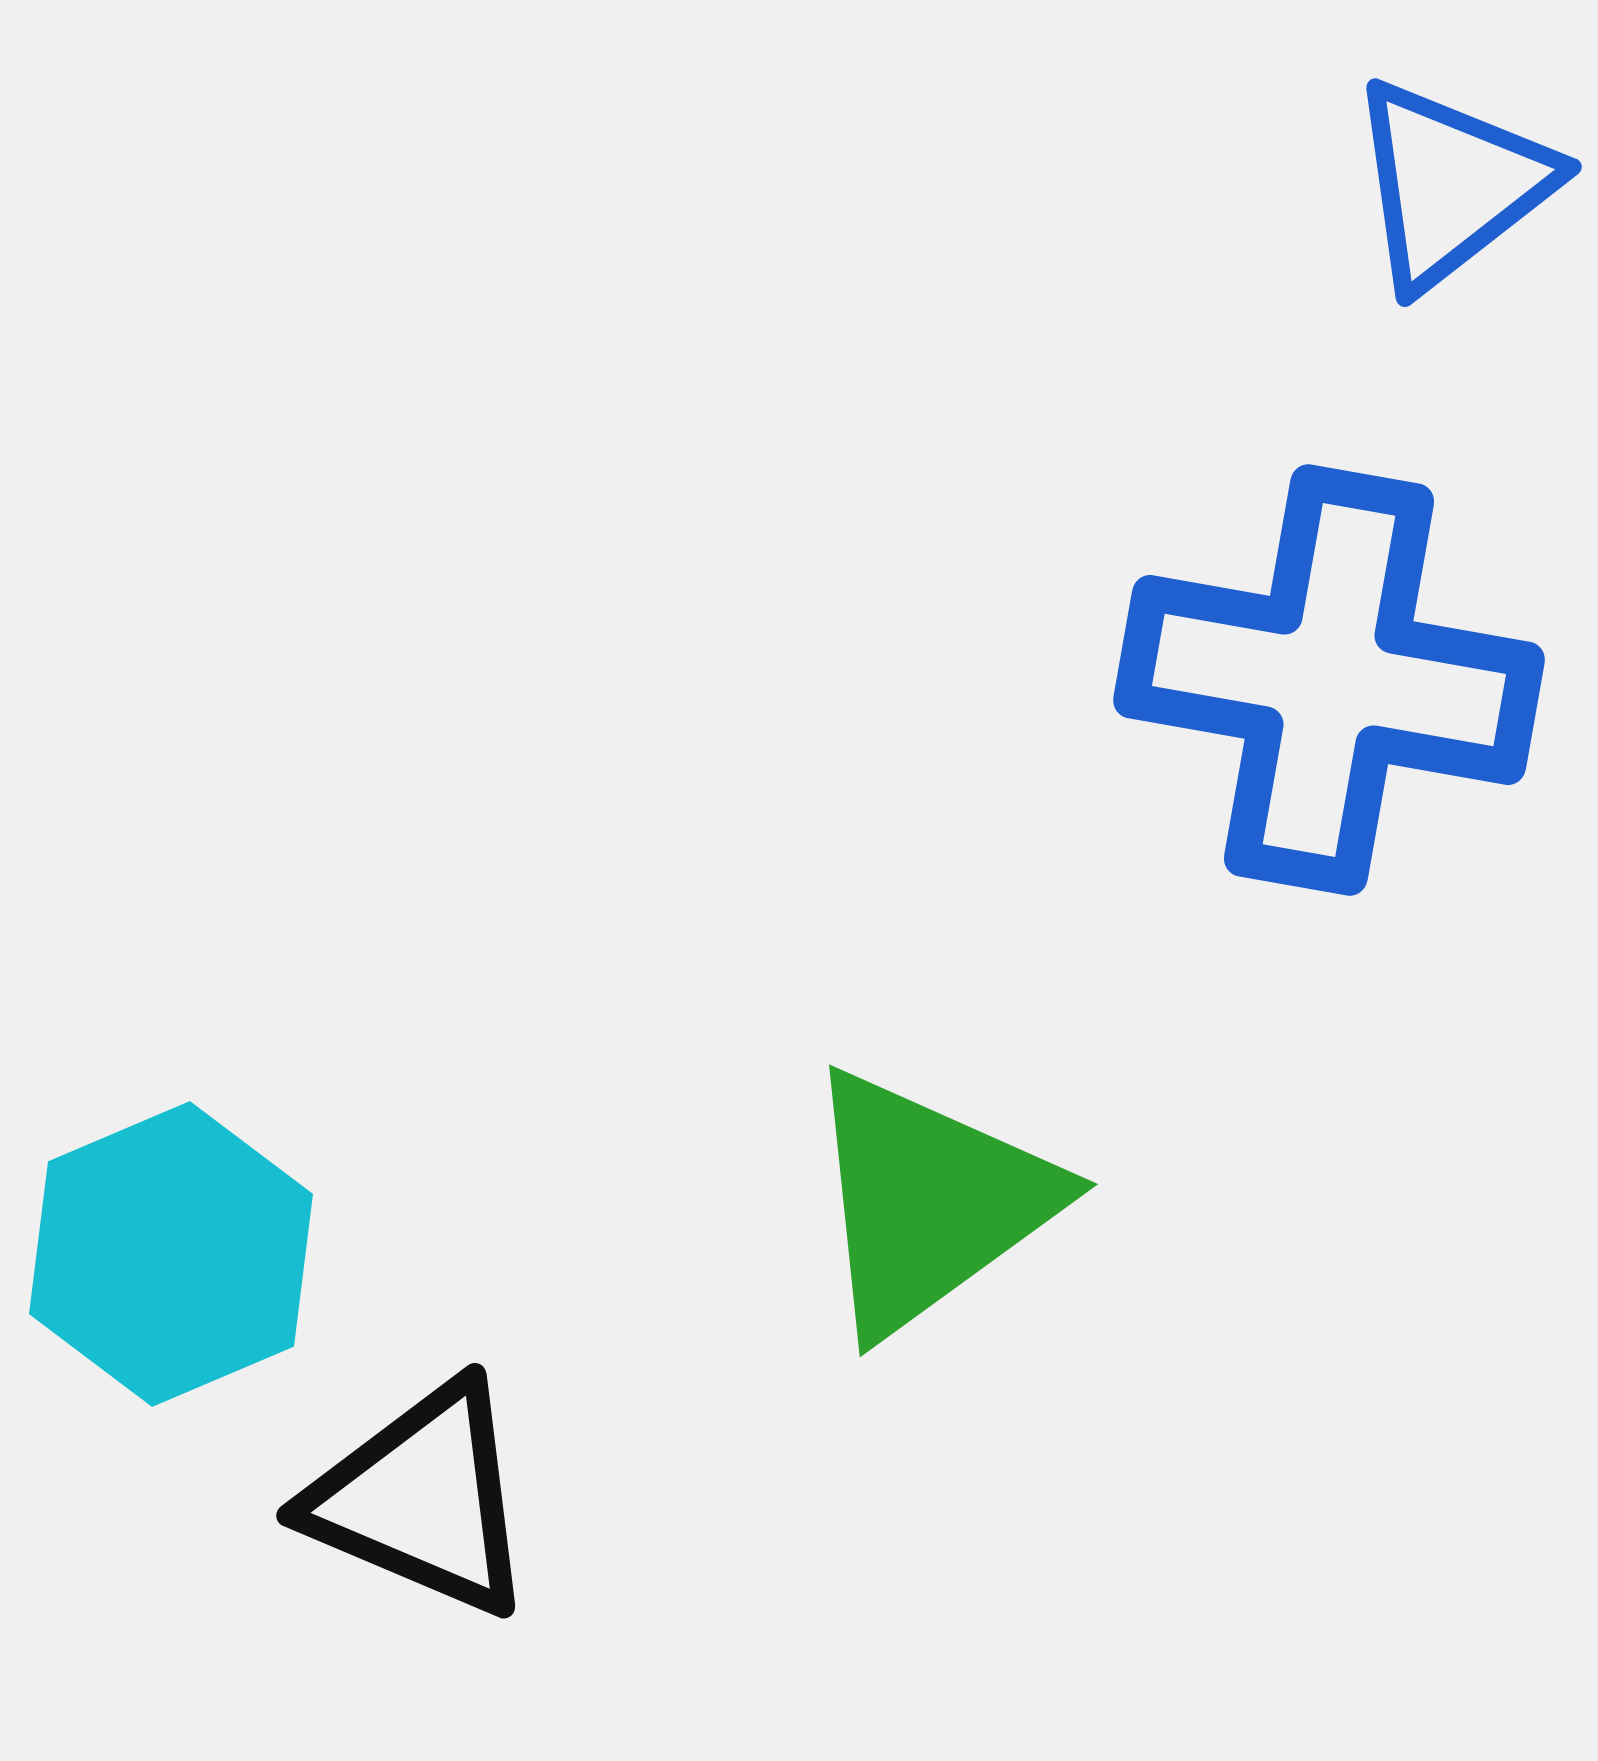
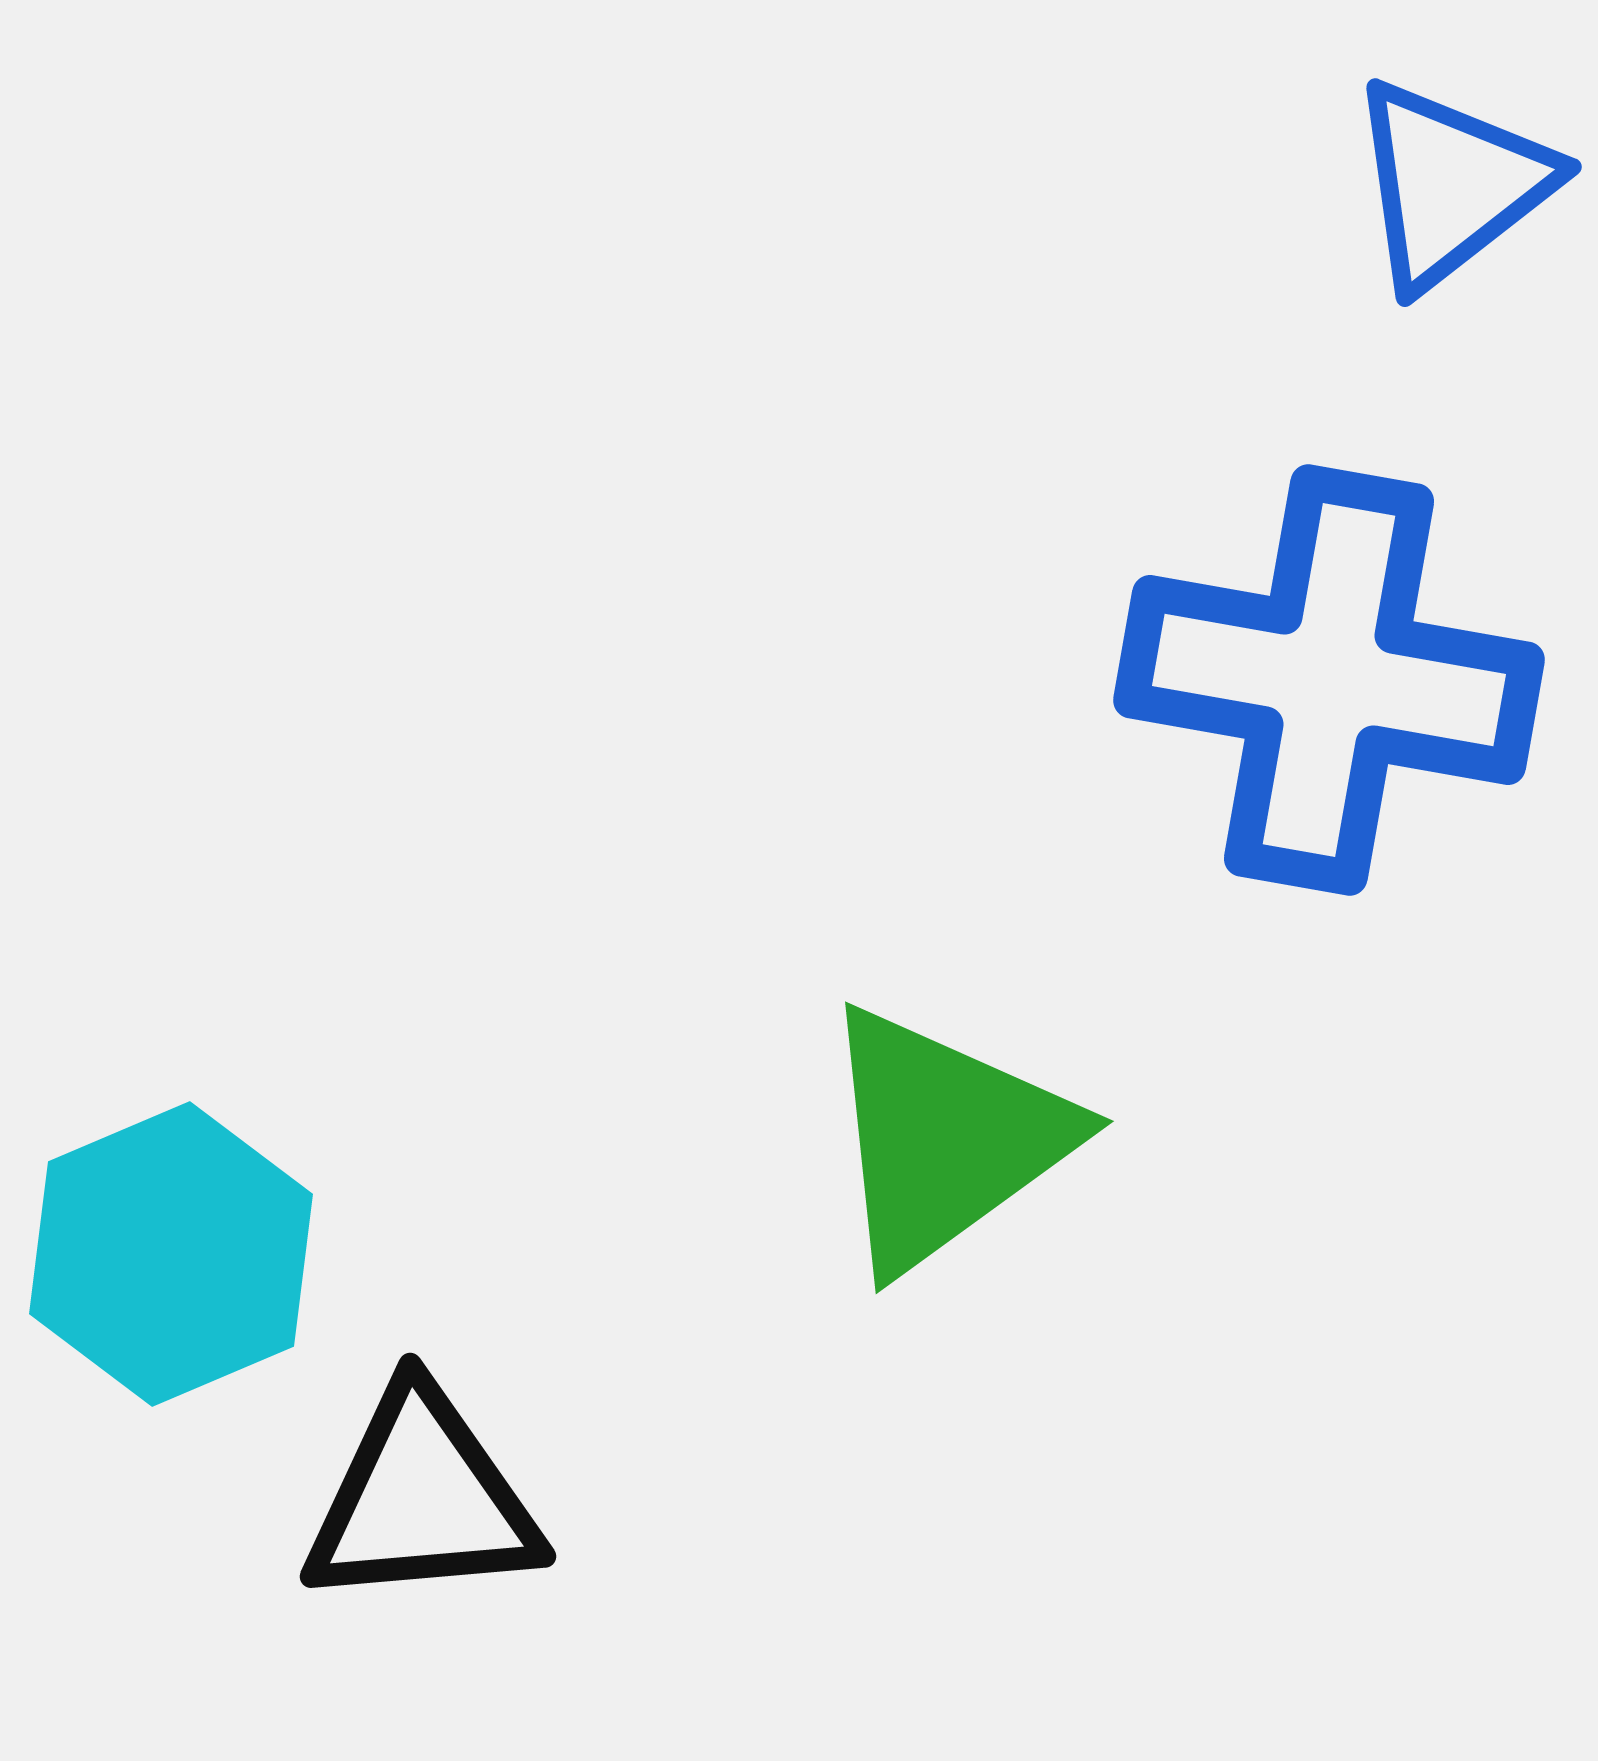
green triangle: moved 16 px right, 63 px up
black triangle: rotated 28 degrees counterclockwise
